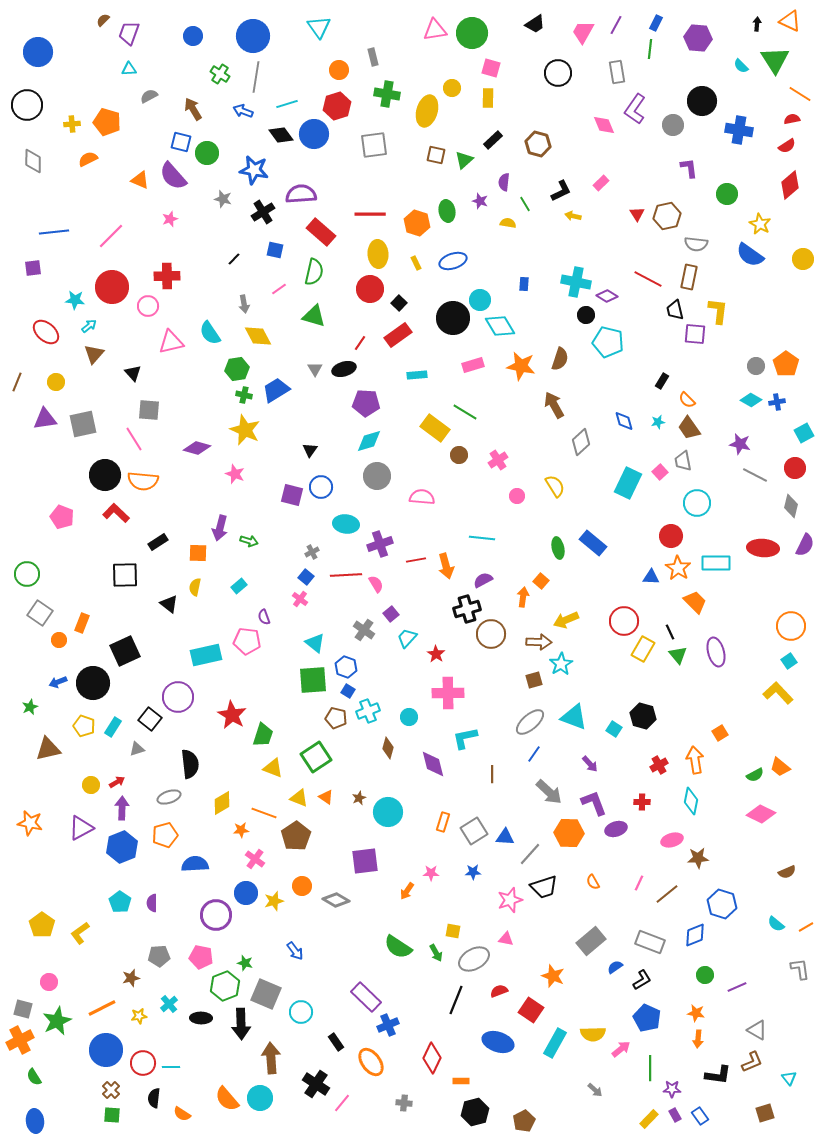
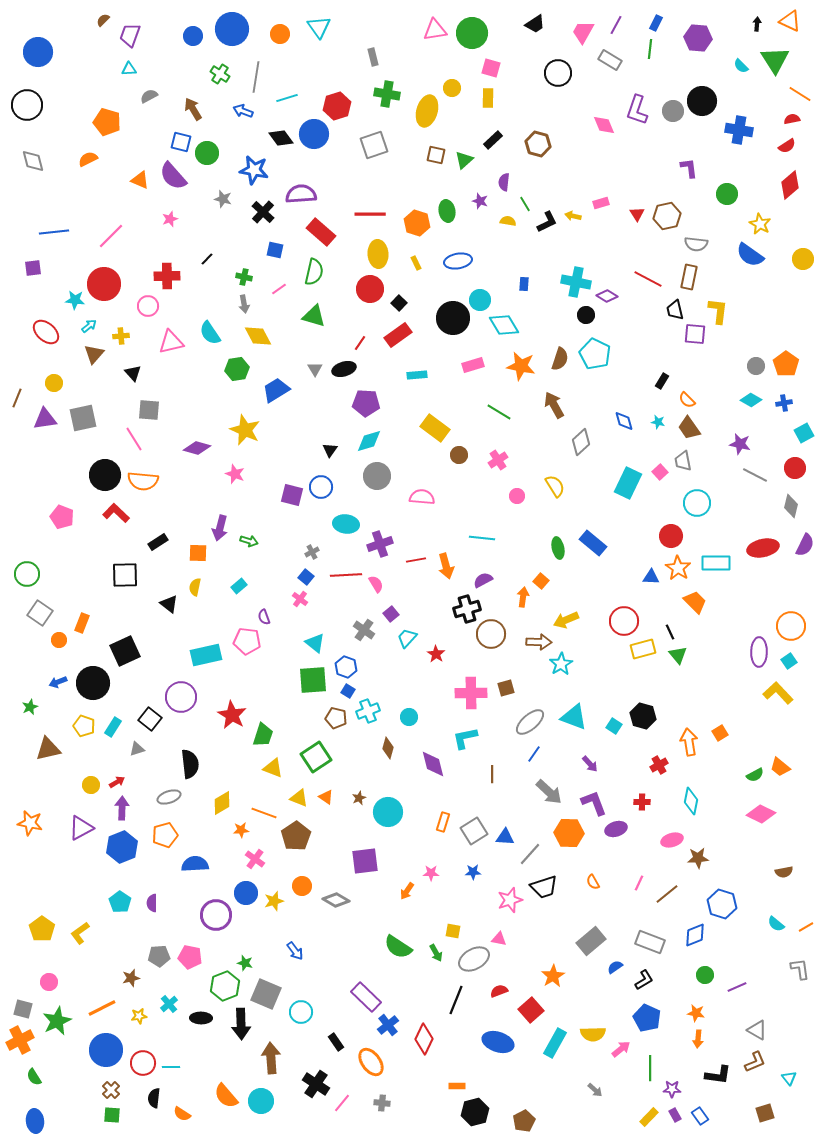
purple trapezoid at (129, 33): moved 1 px right, 2 px down
blue circle at (253, 36): moved 21 px left, 7 px up
orange circle at (339, 70): moved 59 px left, 36 px up
gray rectangle at (617, 72): moved 7 px left, 12 px up; rotated 50 degrees counterclockwise
cyan line at (287, 104): moved 6 px up
purple L-shape at (635, 109): moved 2 px right, 1 px down; rotated 16 degrees counterclockwise
yellow cross at (72, 124): moved 49 px right, 212 px down
gray circle at (673, 125): moved 14 px up
black diamond at (281, 135): moved 3 px down
gray square at (374, 145): rotated 12 degrees counterclockwise
gray diamond at (33, 161): rotated 15 degrees counterclockwise
pink rectangle at (601, 183): moved 20 px down; rotated 28 degrees clockwise
black L-shape at (561, 191): moved 14 px left, 31 px down
black cross at (263, 212): rotated 15 degrees counterclockwise
yellow semicircle at (508, 223): moved 2 px up
black line at (234, 259): moved 27 px left
blue ellipse at (453, 261): moved 5 px right; rotated 8 degrees clockwise
red circle at (112, 287): moved 8 px left, 3 px up
cyan diamond at (500, 326): moved 4 px right, 1 px up
cyan pentagon at (608, 342): moved 13 px left, 12 px down; rotated 12 degrees clockwise
brown line at (17, 382): moved 16 px down
yellow circle at (56, 382): moved 2 px left, 1 px down
green cross at (244, 395): moved 118 px up
blue cross at (777, 402): moved 7 px right, 1 px down
green line at (465, 412): moved 34 px right
cyan star at (658, 422): rotated 24 degrees clockwise
gray square at (83, 424): moved 6 px up
black triangle at (310, 450): moved 20 px right
red ellipse at (763, 548): rotated 16 degrees counterclockwise
yellow rectangle at (643, 649): rotated 45 degrees clockwise
purple ellipse at (716, 652): moved 43 px right; rotated 16 degrees clockwise
brown square at (534, 680): moved 28 px left, 8 px down
pink cross at (448, 693): moved 23 px right
purple circle at (178, 697): moved 3 px right
cyan square at (614, 729): moved 3 px up
orange arrow at (695, 760): moved 6 px left, 18 px up
brown semicircle at (787, 872): moved 3 px left; rotated 12 degrees clockwise
yellow pentagon at (42, 925): moved 4 px down
pink triangle at (506, 939): moved 7 px left
pink pentagon at (201, 957): moved 11 px left
orange star at (553, 976): rotated 20 degrees clockwise
black L-shape at (642, 980): moved 2 px right
red square at (531, 1010): rotated 15 degrees clockwise
blue cross at (388, 1025): rotated 15 degrees counterclockwise
red diamond at (432, 1058): moved 8 px left, 19 px up
brown L-shape at (752, 1062): moved 3 px right
orange rectangle at (461, 1081): moved 4 px left, 5 px down
cyan circle at (260, 1098): moved 1 px right, 3 px down
orange semicircle at (227, 1099): moved 1 px left, 3 px up
gray cross at (404, 1103): moved 22 px left
yellow rectangle at (649, 1119): moved 2 px up
